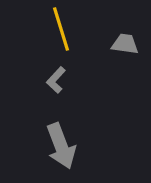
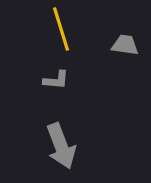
gray trapezoid: moved 1 px down
gray L-shape: rotated 128 degrees counterclockwise
